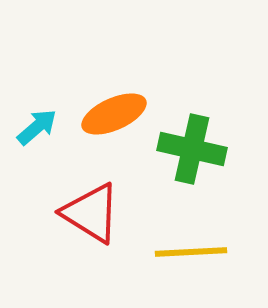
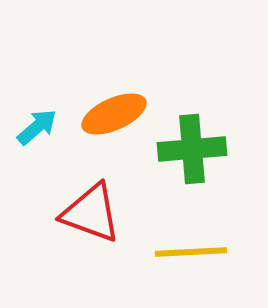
green cross: rotated 18 degrees counterclockwise
red triangle: rotated 12 degrees counterclockwise
